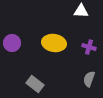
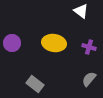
white triangle: rotated 35 degrees clockwise
gray semicircle: rotated 21 degrees clockwise
